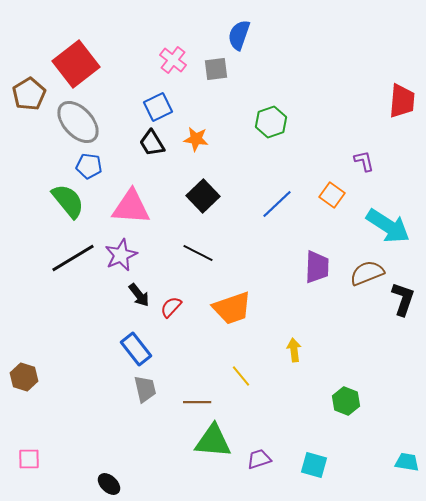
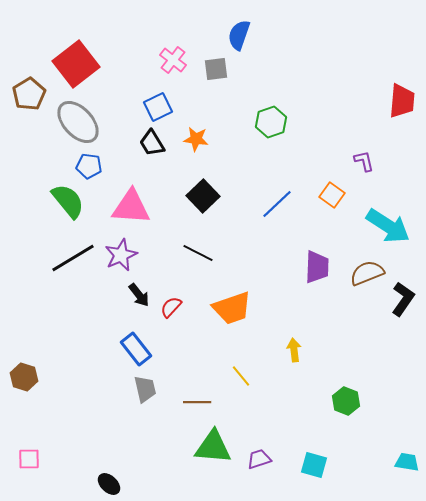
black L-shape at (403, 299): rotated 16 degrees clockwise
green triangle at (213, 441): moved 6 px down
